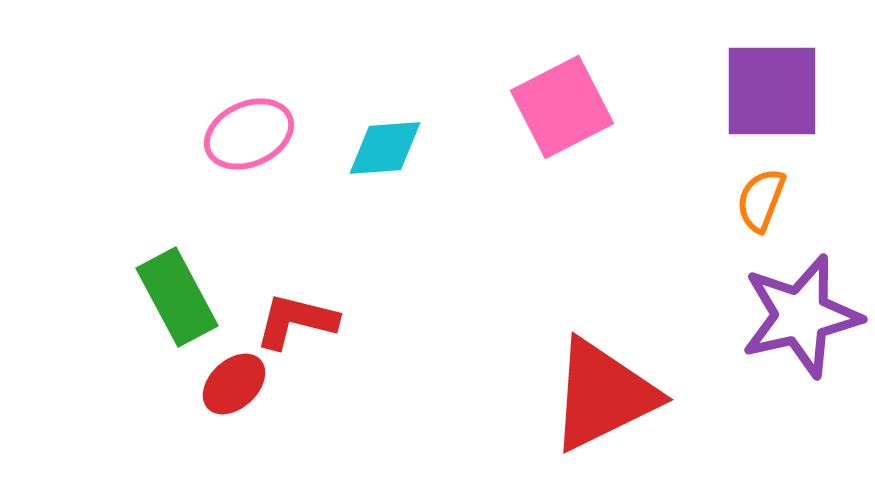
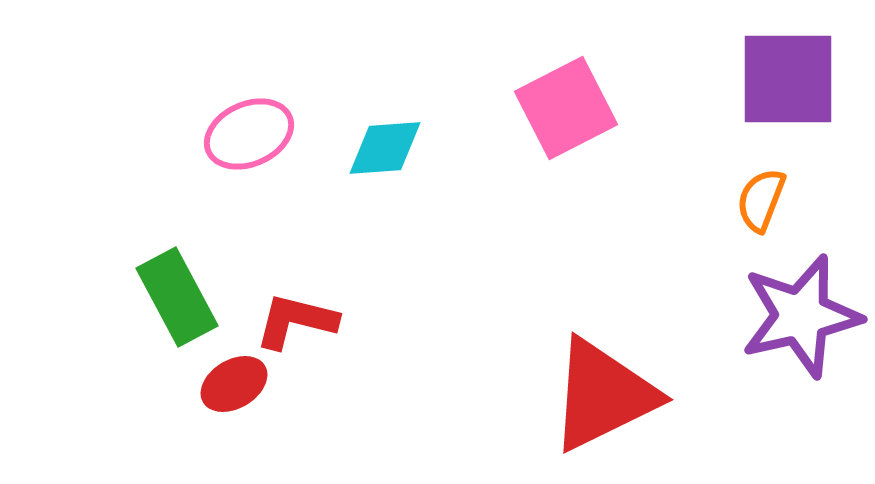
purple square: moved 16 px right, 12 px up
pink square: moved 4 px right, 1 px down
red ellipse: rotated 12 degrees clockwise
